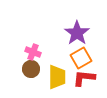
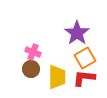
orange square: moved 4 px right
